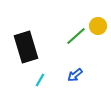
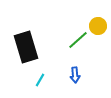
green line: moved 2 px right, 4 px down
blue arrow: rotated 56 degrees counterclockwise
